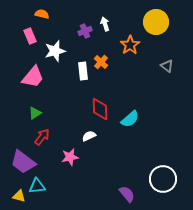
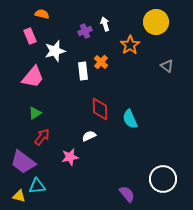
cyan semicircle: rotated 108 degrees clockwise
